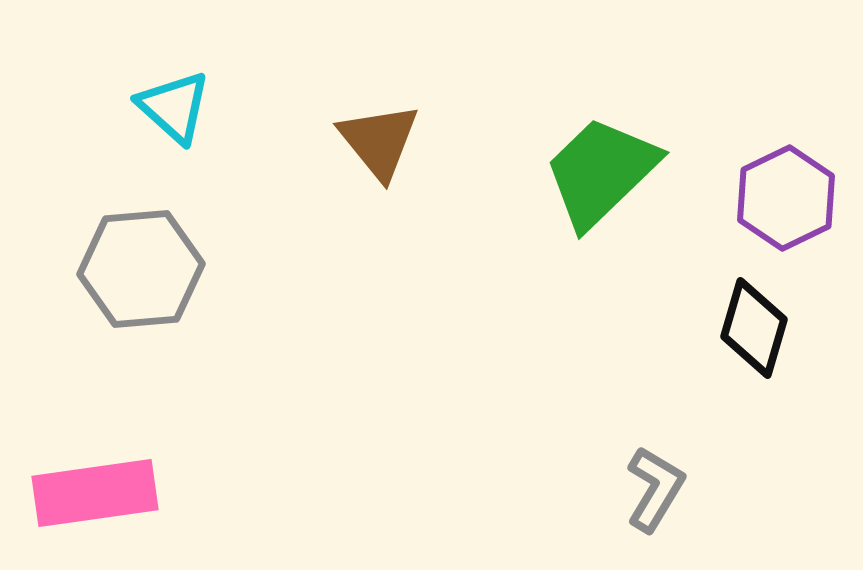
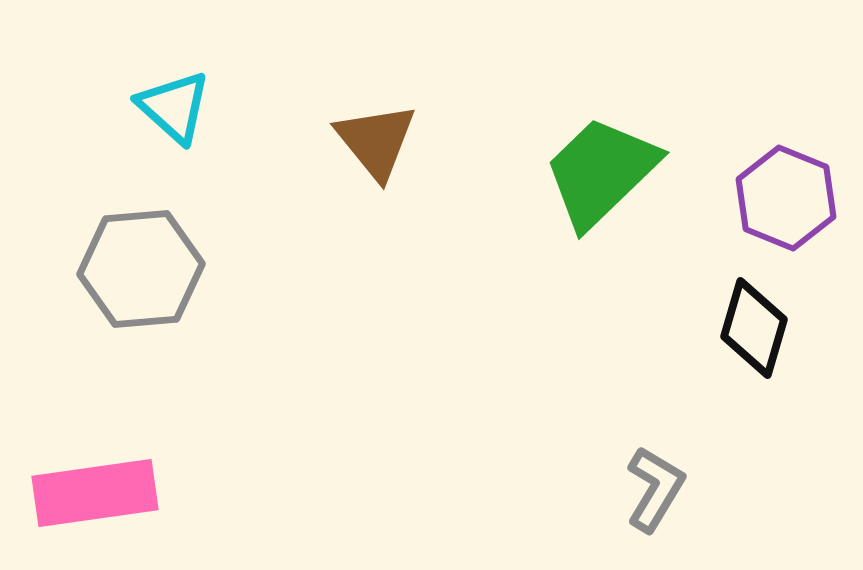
brown triangle: moved 3 px left
purple hexagon: rotated 12 degrees counterclockwise
